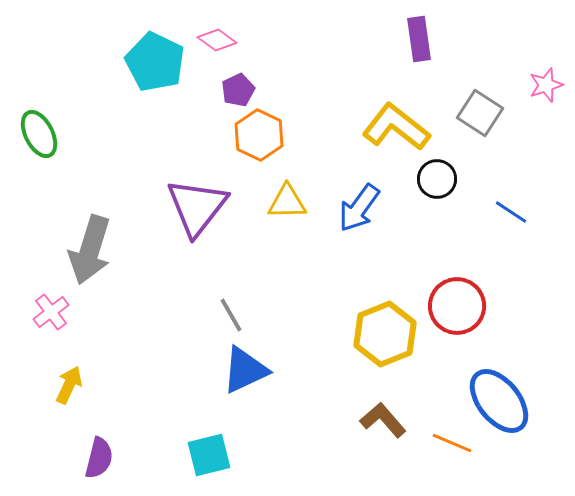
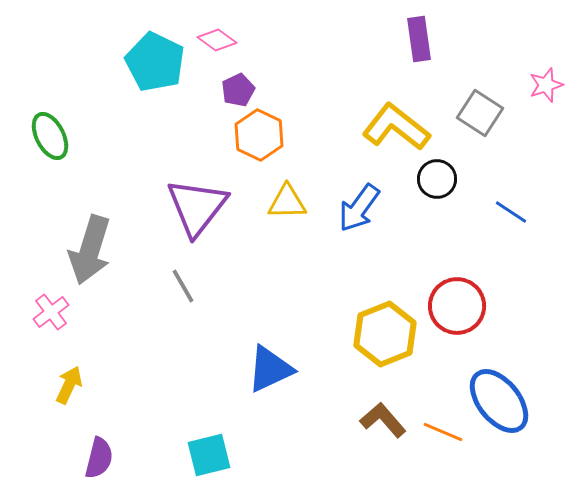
green ellipse: moved 11 px right, 2 px down
gray line: moved 48 px left, 29 px up
blue triangle: moved 25 px right, 1 px up
orange line: moved 9 px left, 11 px up
